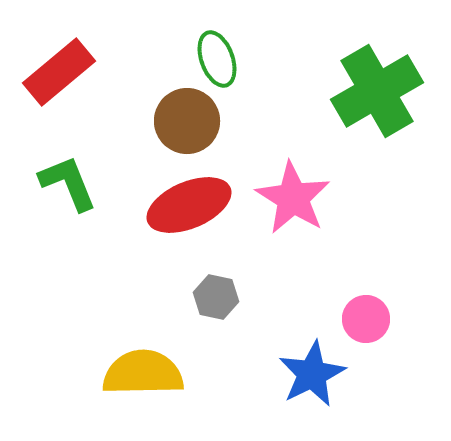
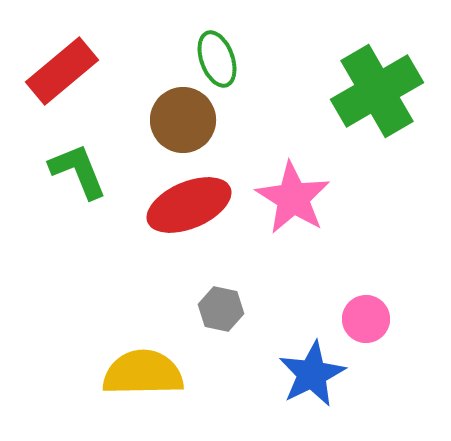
red rectangle: moved 3 px right, 1 px up
brown circle: moved 4 px left, 1 px up
green L-shape: moved 10 px right, 12 px up
gray hexagon: moved 5 px right, 12 px down
